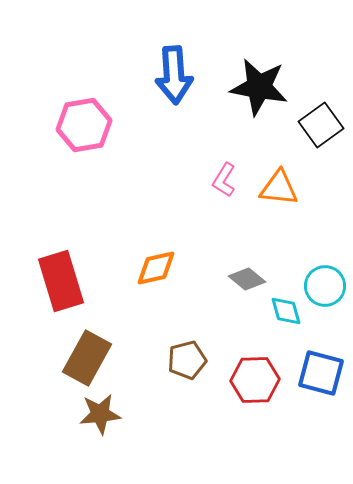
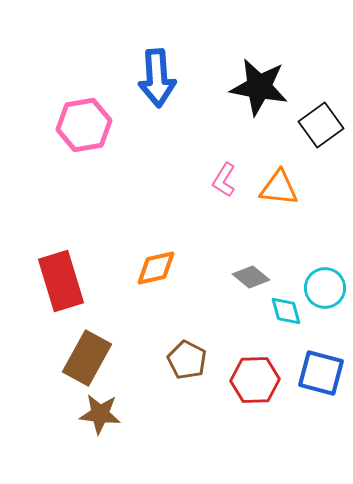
blue arrow: moved 17 px left, 3 px down
gray diamond: moved 4 px right, 2 px up
cyan circle: moved 2 px down
brown pentagon: rotated 30 degrees counterclockwise
brown star: rotated 12 degrees clockwise
